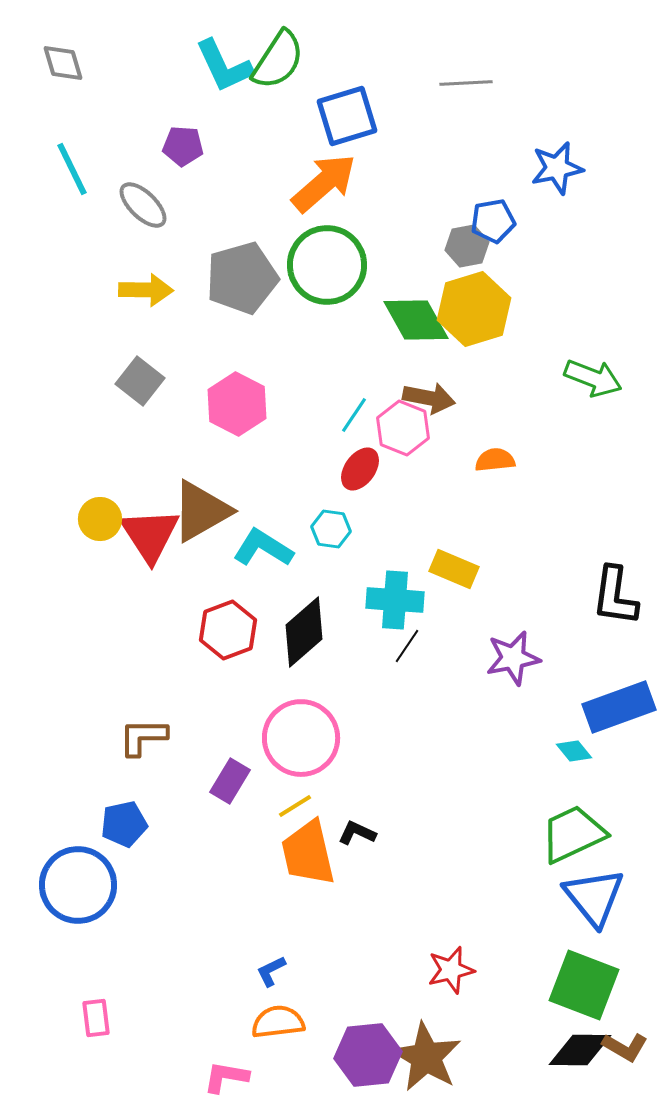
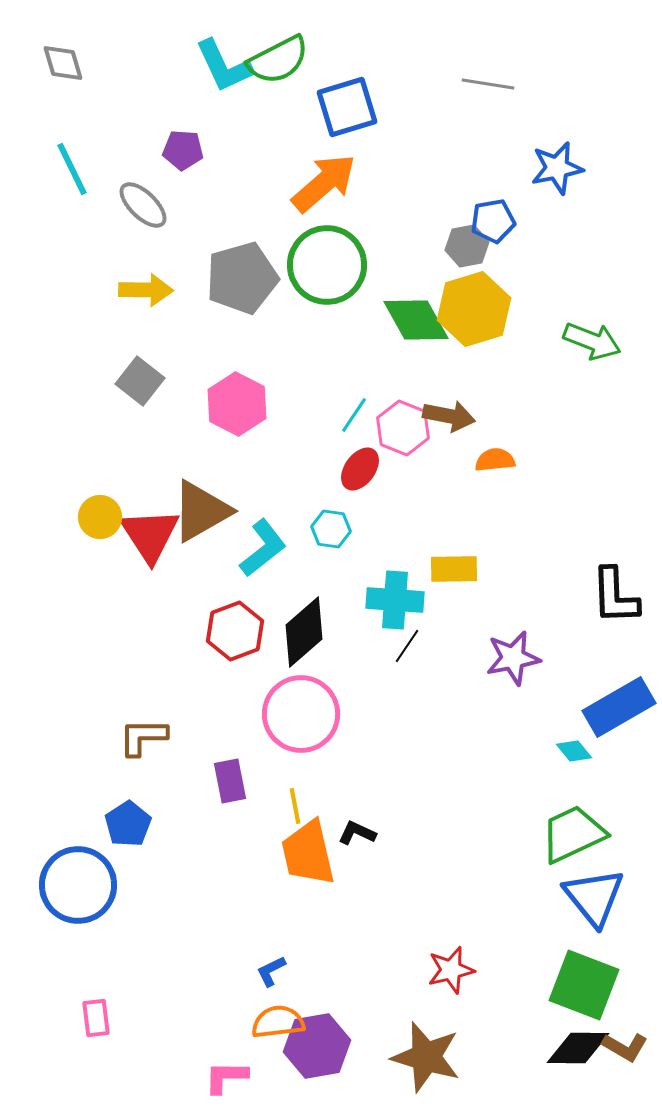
green semicircle at (278, 60): rotated 30 degrees clockwise
gray line at (466, 83): moved 22 px right, 1 px down; rotated 12 degrees clockwise
blue square at (347, 116): moved 9 px up
purple pentagon at (183, 146): moved 4 px down
green arrow at (593, 378): moved 1 px left, 37 px up
brown arrow at (429, 398): moved 20 px right, 18 px down
yellow circle at (100, 519): moved 2 px up
cyan L-shape at (263, 548): rotated 110 degrees clockwise
yellow rectangle at (454, 569): rotated 24 degrees counterclockwise
black L-shape at (615, 596): rotated 10 degrees counterclockwise
red hexagon at (228, 630): moved 7 px right, 1 px down
blue rectangle at (619, 707): rotated 10 degrees counterclockwise
pink circle at (301, 738): moved 24 px up
purple rectangle at (230, 781): rotated 42 degrees counterclockwise
yellow line at (295, 806): rotated 69 degrees counterclockwise
blue pentagon at (124, 824): moved 4 px right; rotated 21 degrees counterclockwise
black diamond at (580, 1050): moved 2 px left, 2 px up
purple hexagon at (368, 1055): moved 51 px left, 9 px up; rotated 4 degrees counterclockwise
brown star at (426, 1057): rotated 14 degrees counterclockwise
pink L-shape at (226, 1077): rotated 9 degrees counterclockwise
